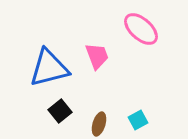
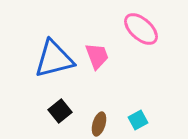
blue triangle: moved 5 px right, 9 px up
